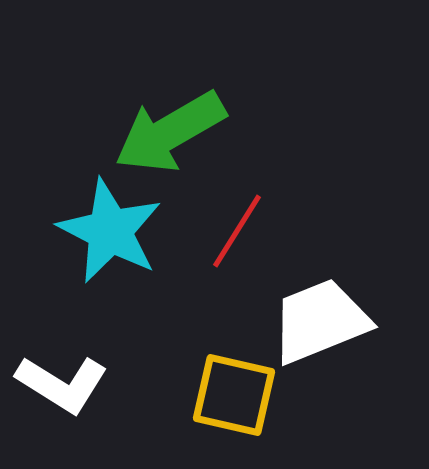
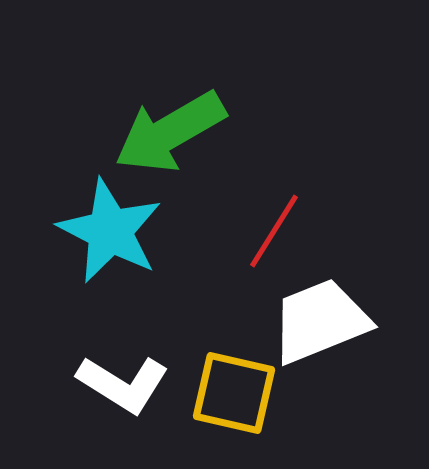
red line: moved 37 px right
white L-shape: moved 61 px right
yellow square: moved 2 px up
